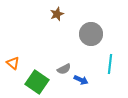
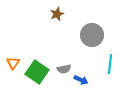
gray circle: moved 1 px right, 1 px down
orange triangle: rotated 24 degrees clockwise
gray semicircle: rotated 16 degrees clockwise
green square: moved 10 px up
